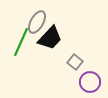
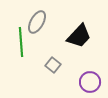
black trapezoid: moved 29 px right, 2 px up
green line: rotated 28 degrees counterclockwise
gray square: moved 22 px left, 3 px down
